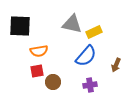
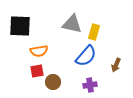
yellow rectangle: rotated 49 degrees counterclockwise
